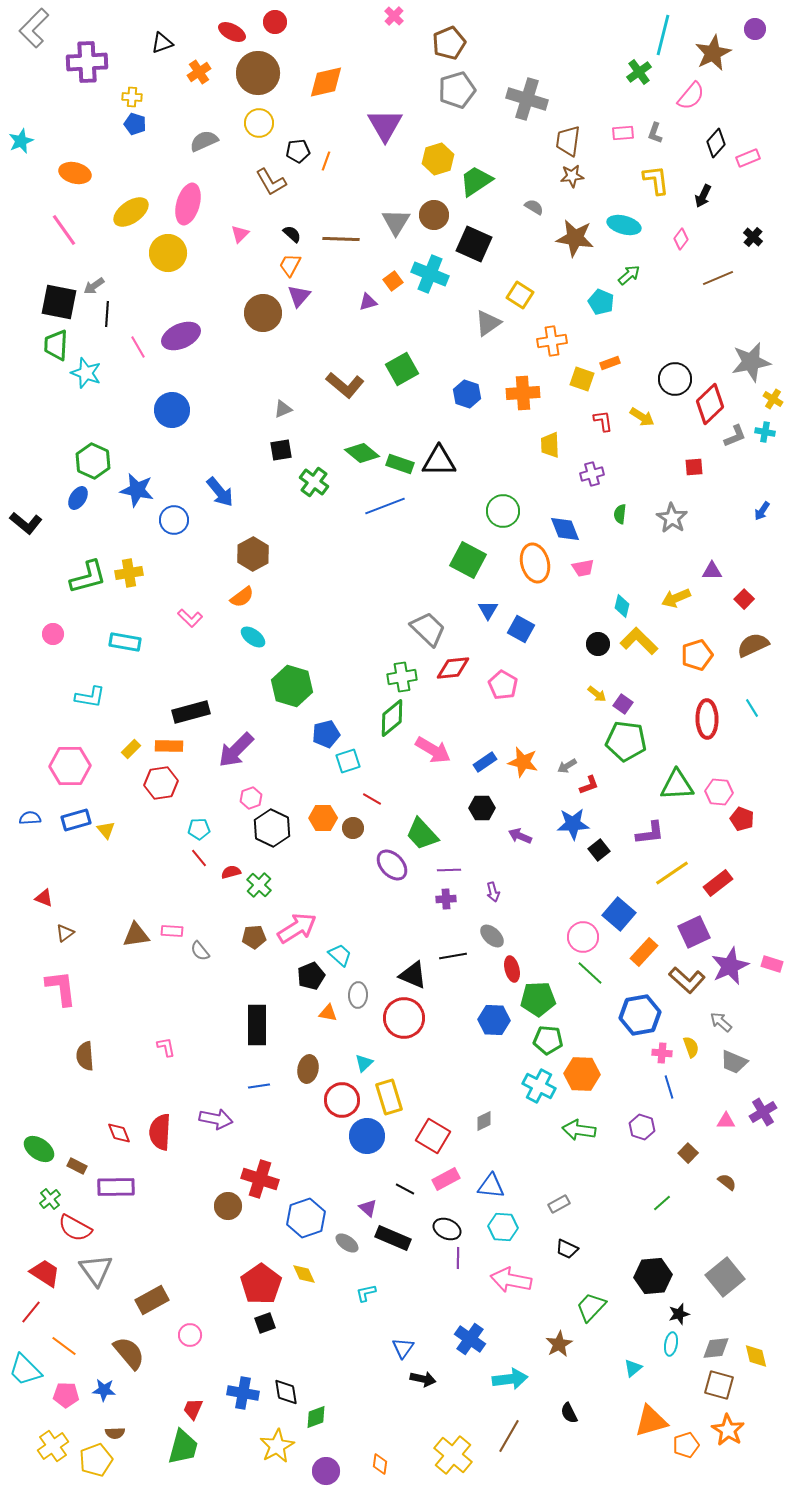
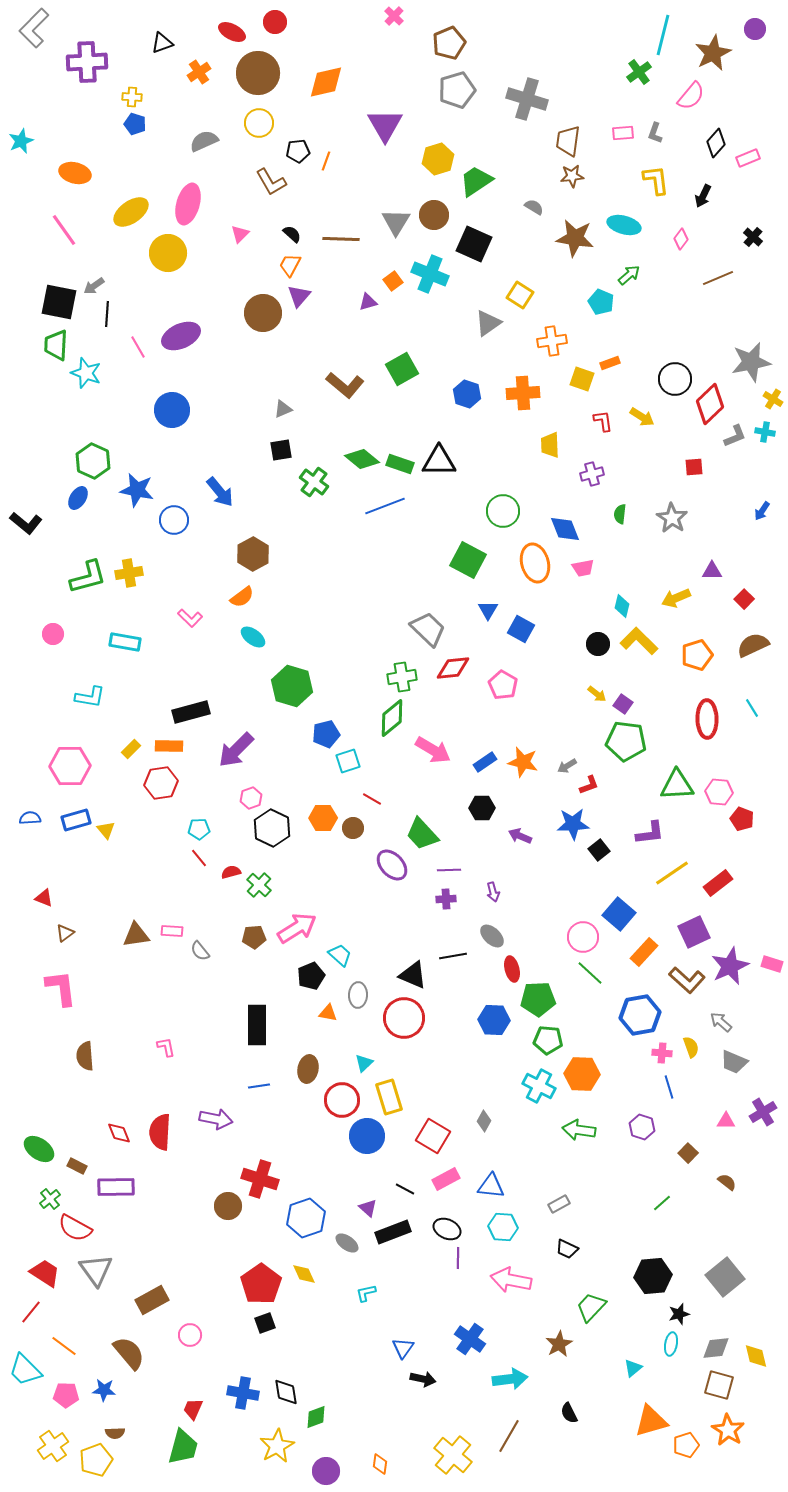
green diamond at (362, 453): moved 6 px down
gray diamond at (484, 1121): rotated 35 degrees counterclockwise
black rectangle at (393, 1238): moved 6 px up; rotated 44 degrees counterclockwise
